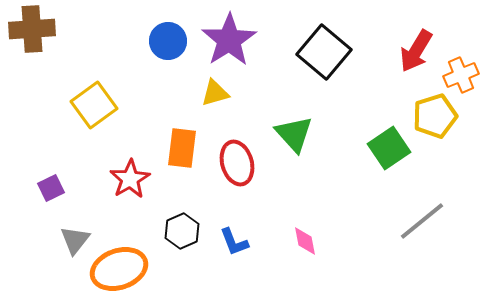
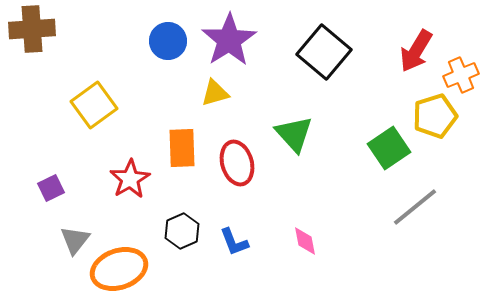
orange rectangle: rotated 9 degrees counterclockwise
gray line: moved 7 px left, 14 px up
